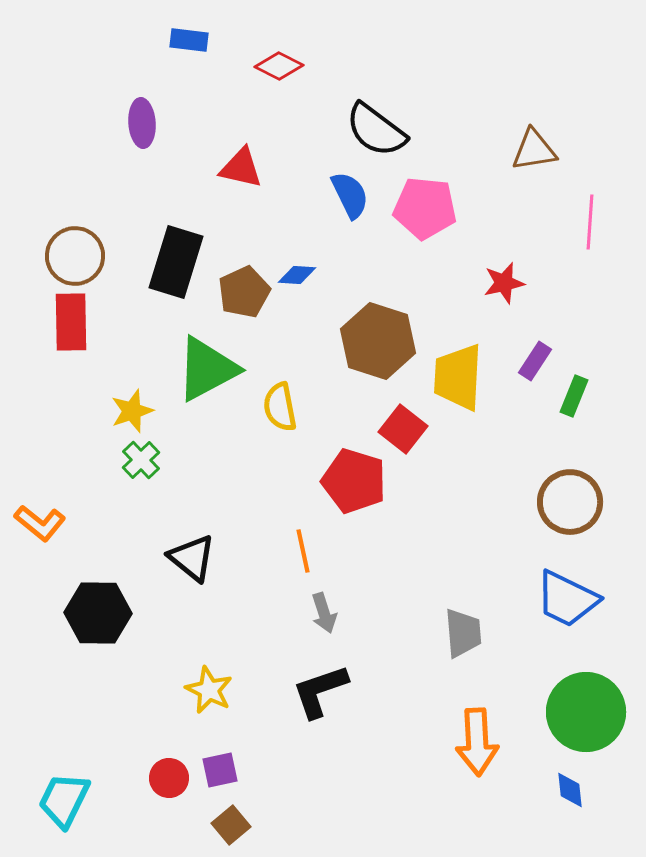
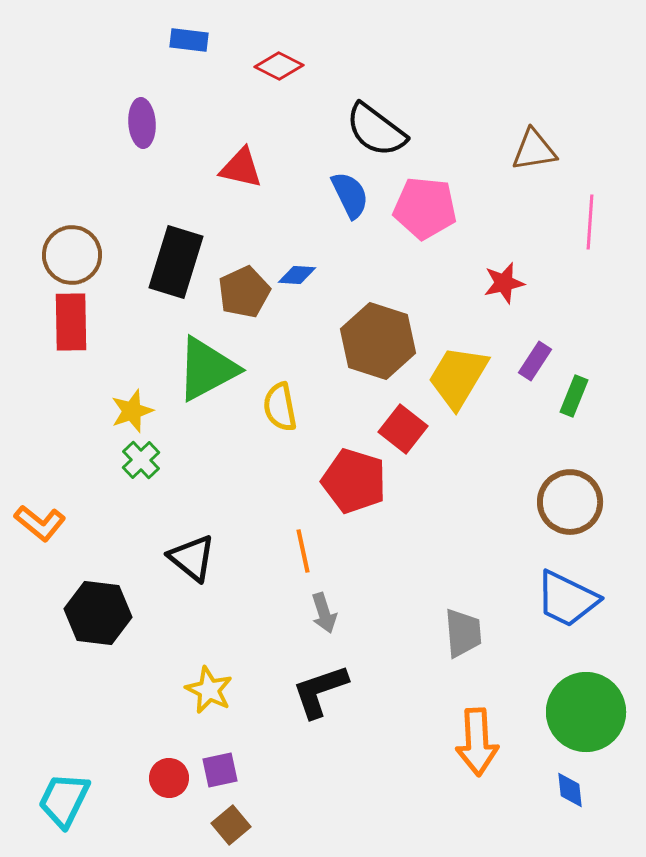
brown circle at (75, 256): moved 3 px left, 1 px up
yellow trapezoid at (458, 377): rotated 28 degrees clockwise
black hexagon at (98, 613): rotated 6 degrees clockwise
